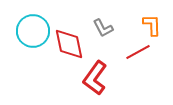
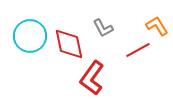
orange L-shape: moved 5 px right, 1 px down; rotated 30 degrees counterclockwise
cyan circle: moved 3 px left, 5 px down
red line: moved 2 px up
red L-shape: moved 3 px left
